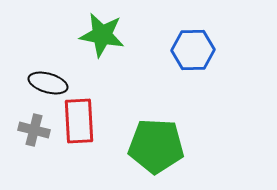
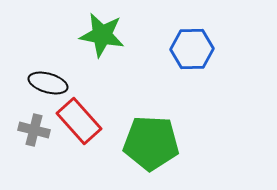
blue hexagon: moved 1 px left, 1 px up
red rectangle: rotated 39 degrees counterclockwise
green pentagon: moved 5 px left, 3 px up
